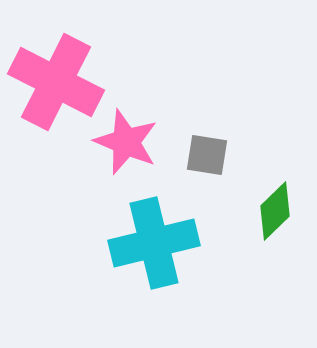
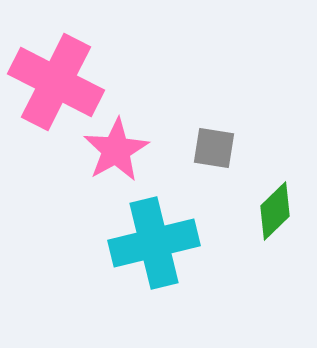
pink star: moved 10 px left, 8 px down; rotated 20 degrees clockwise
gray square: moved 7 px right, 7 px up
